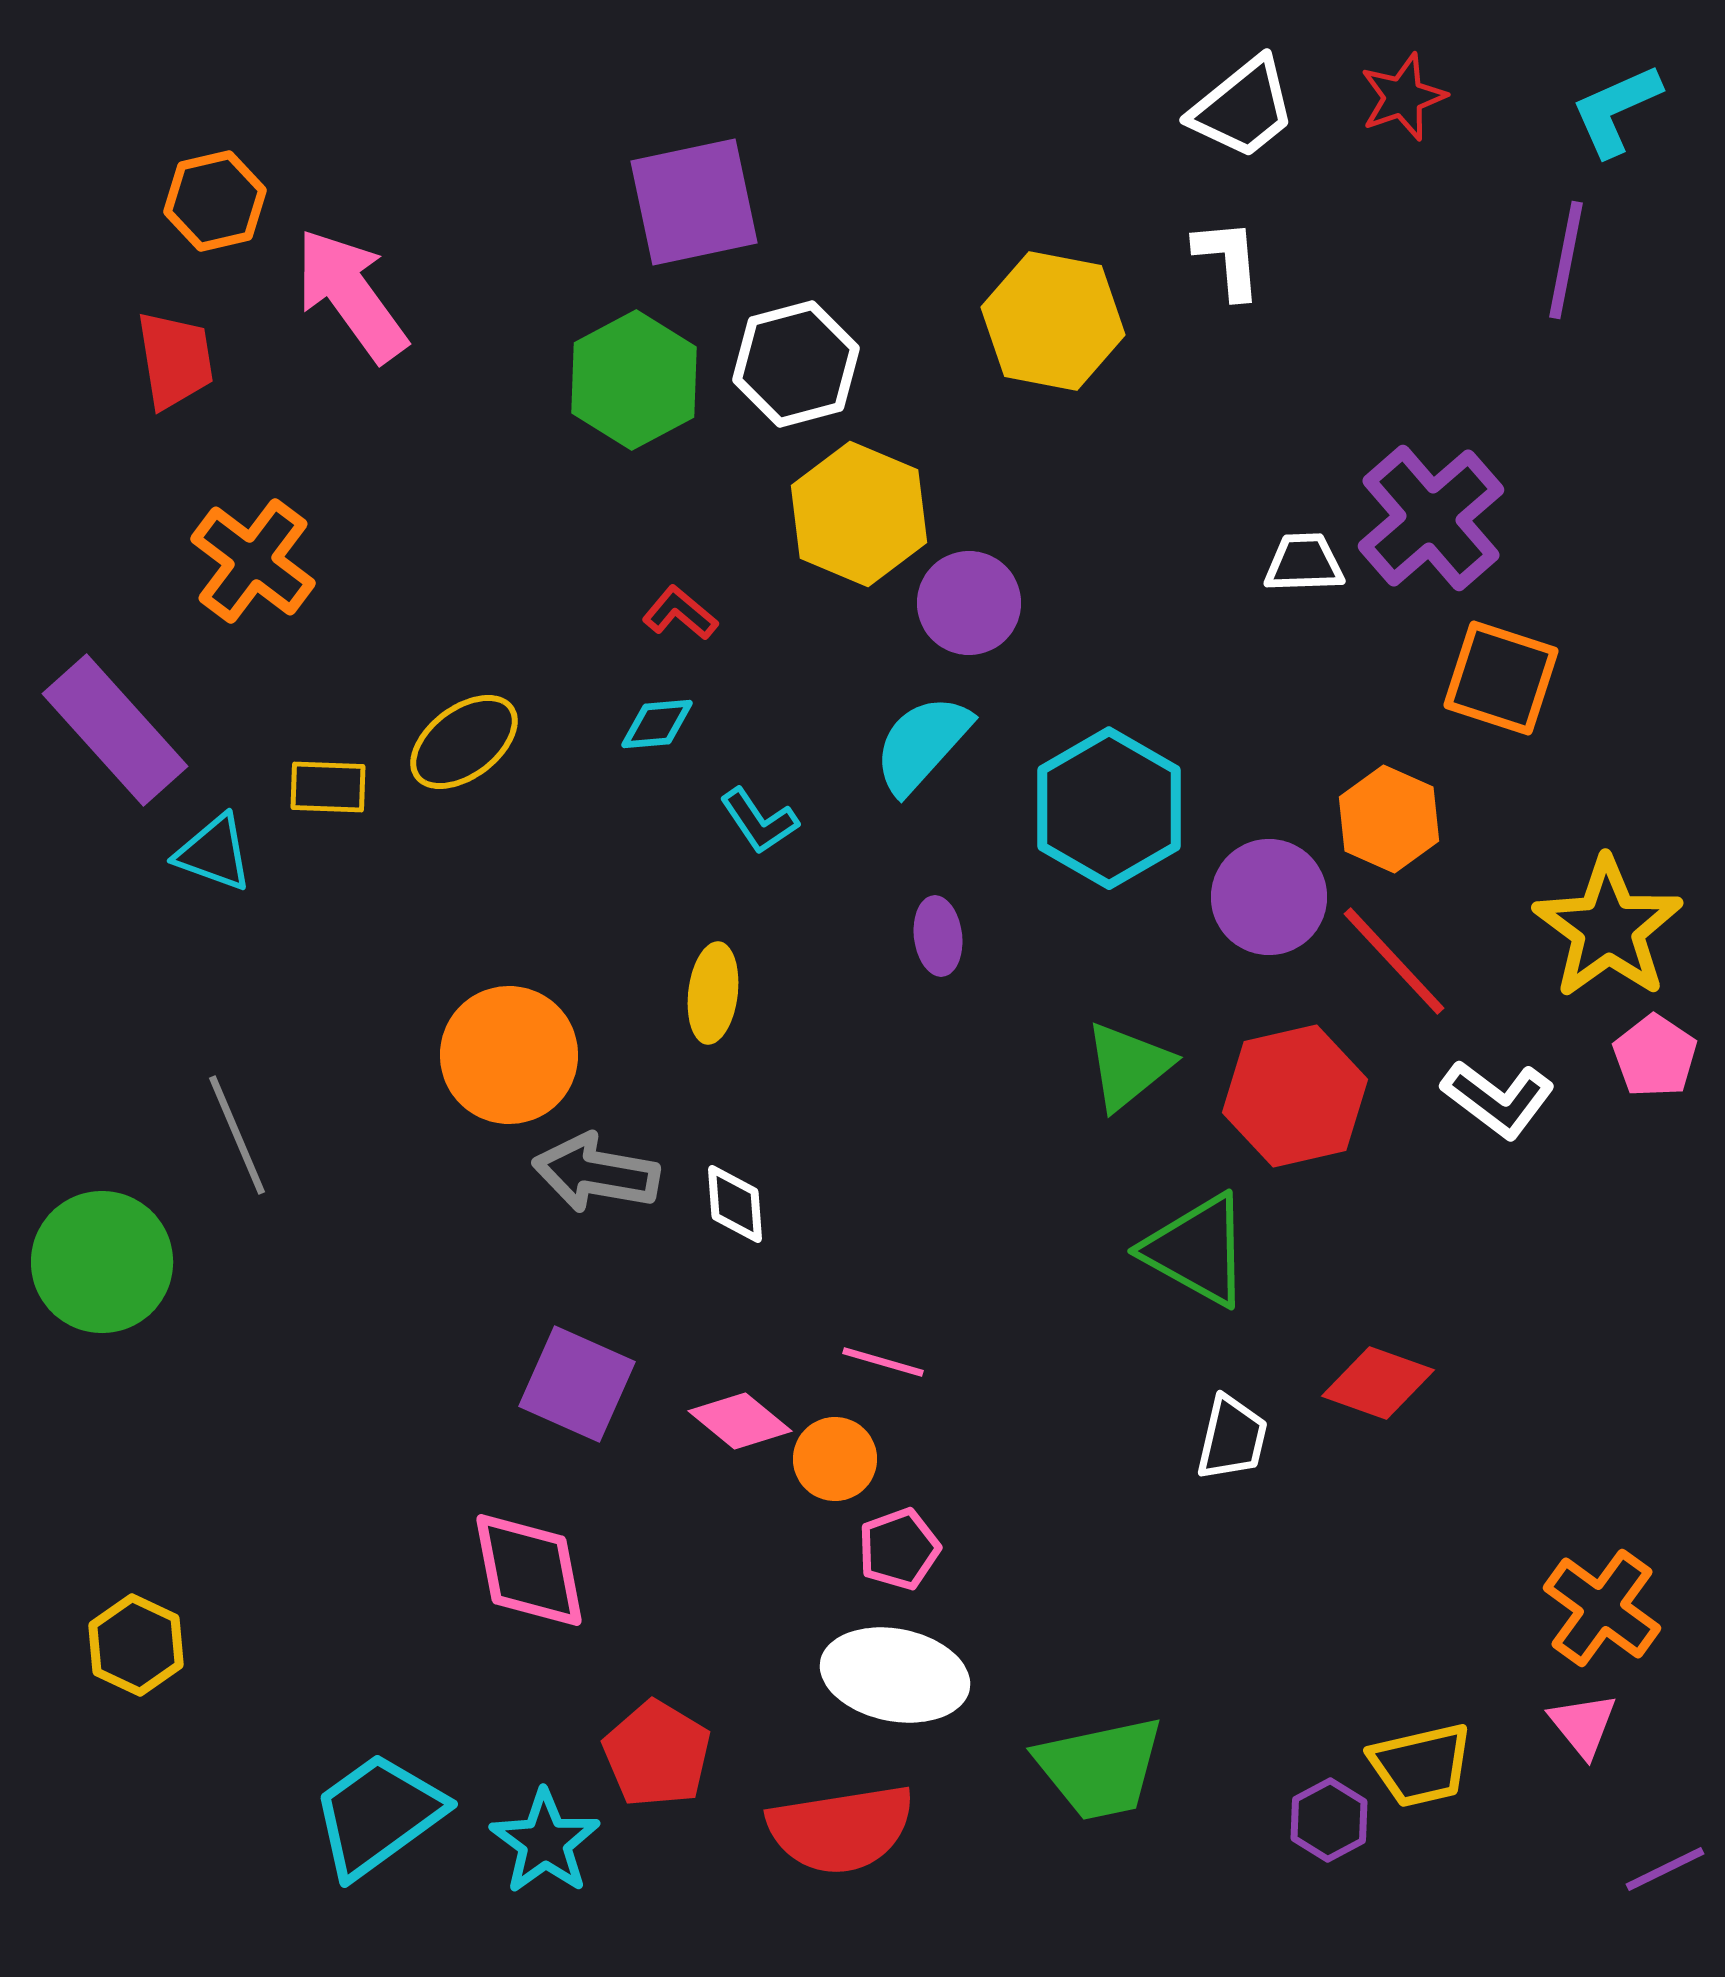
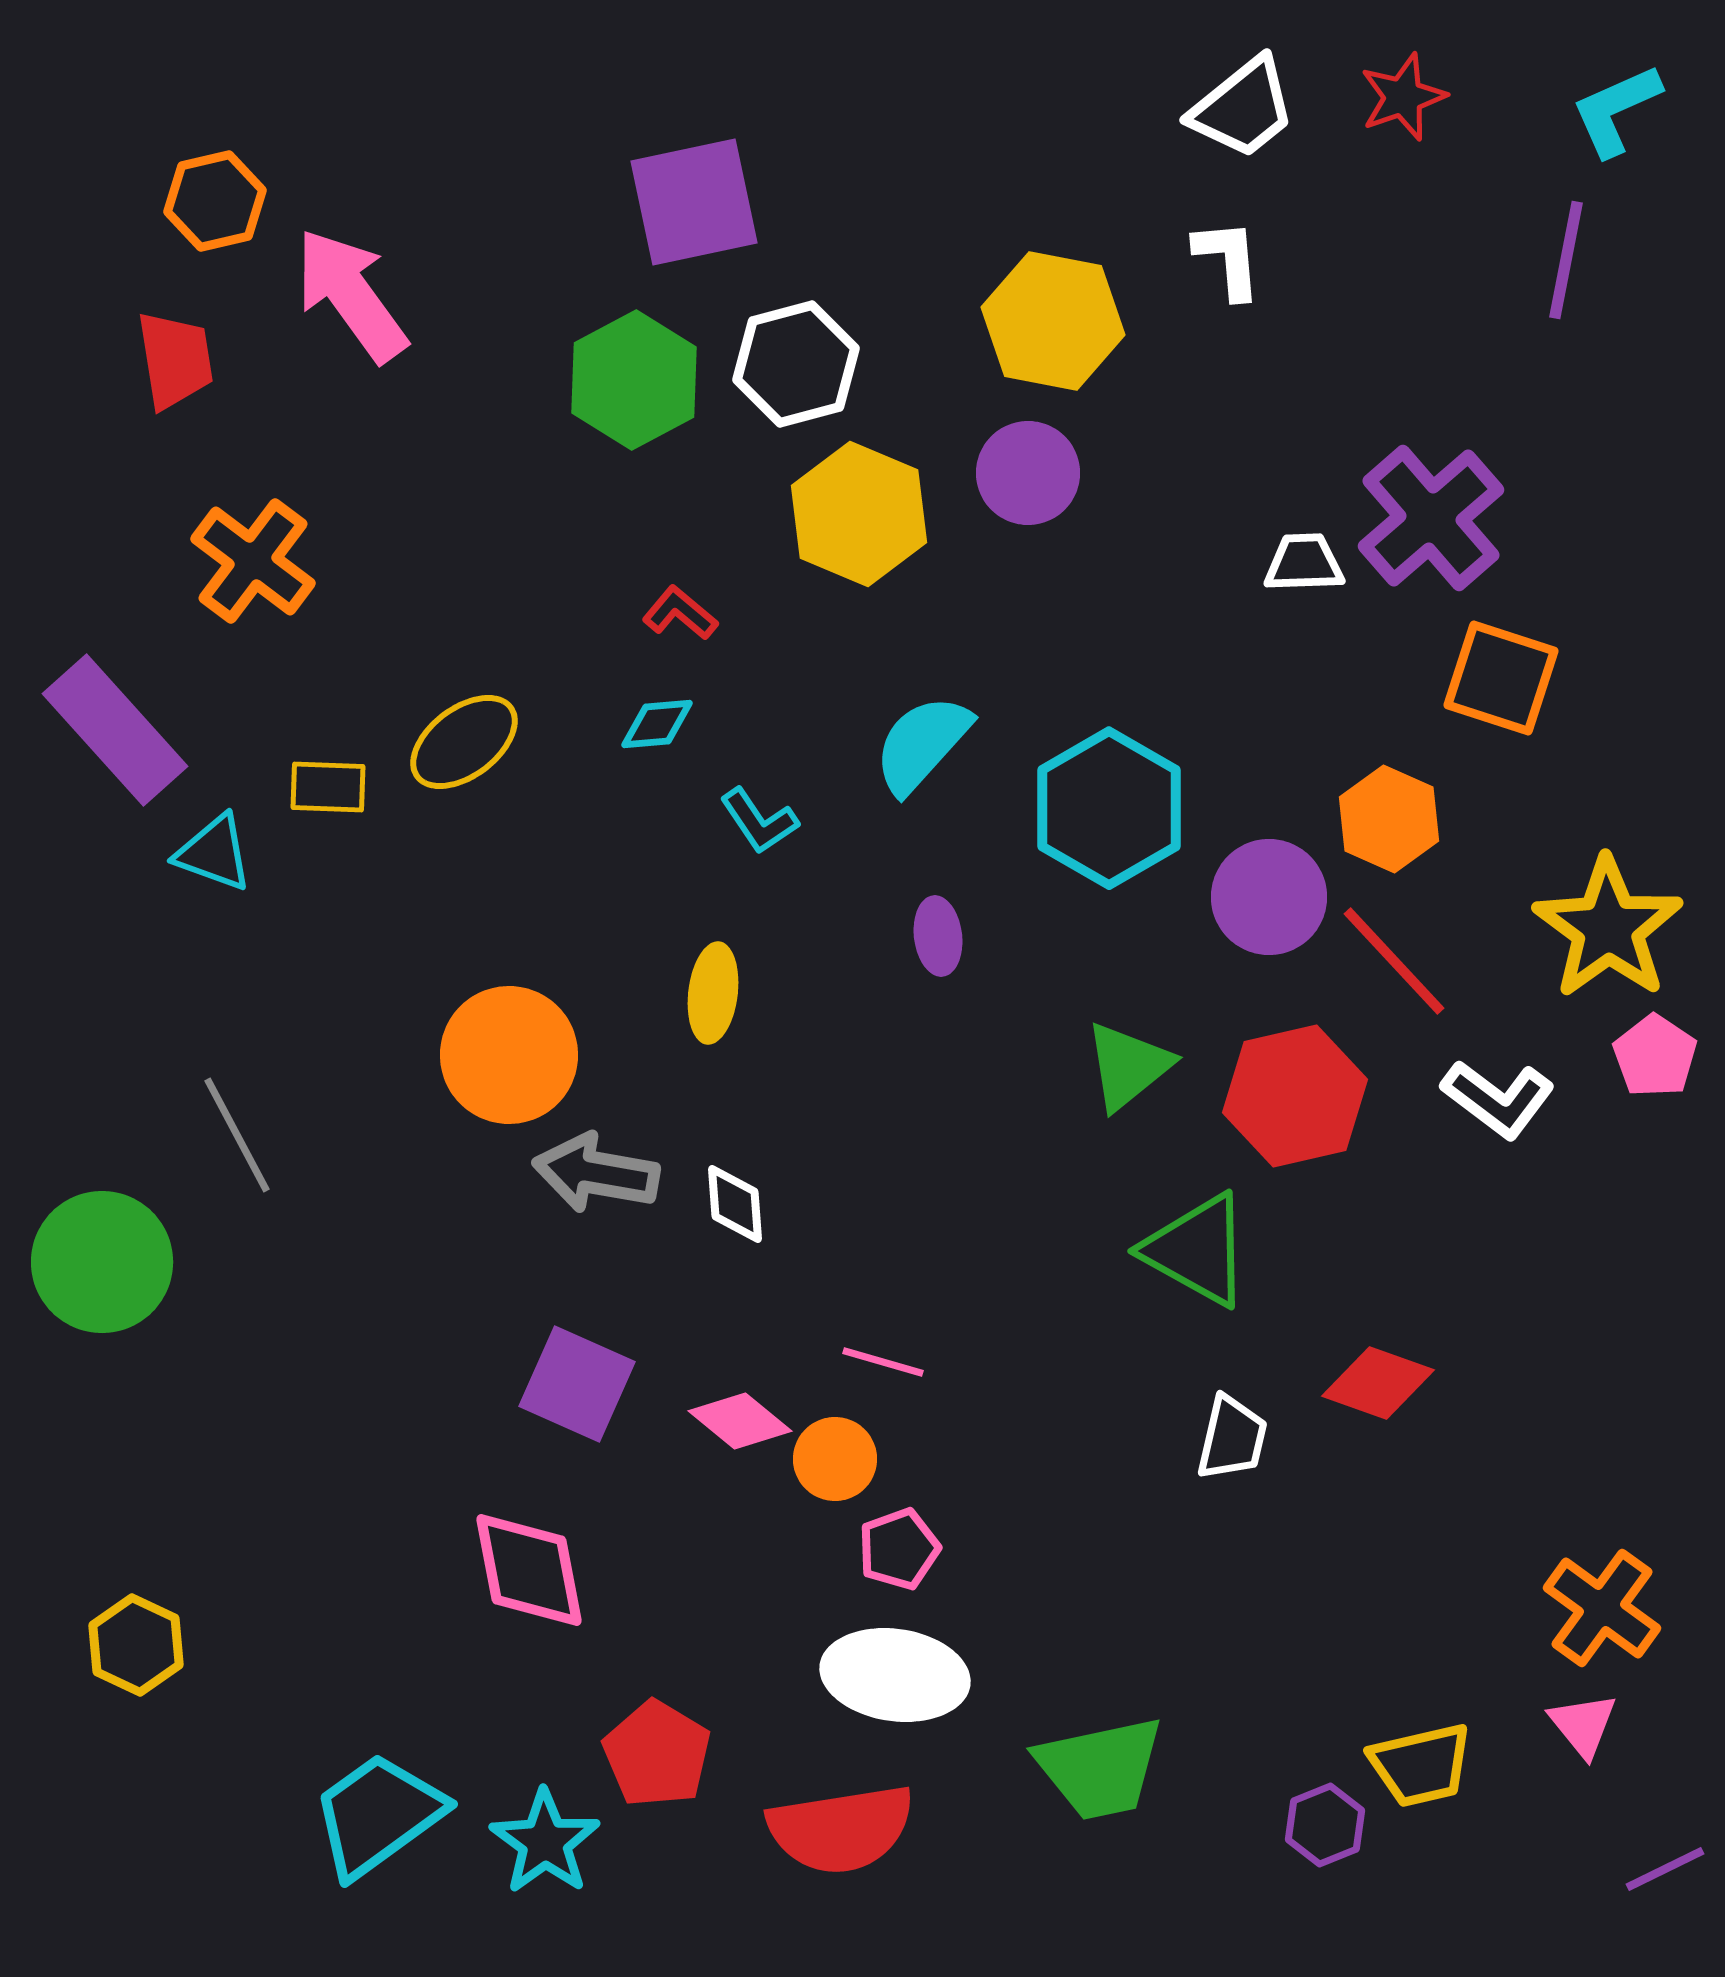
purple circle at (969, 603): moved 59 px right, 130 px up
gray line at (237, 1135): rotated 5 degrees counterclockwise
white ellipse at (895, 1675): rotated 3 degrees counterclockwise
purple hexagon at (1329, 1820): moved 4 px left, 5 px down; rotated 6 degrees clockwise
